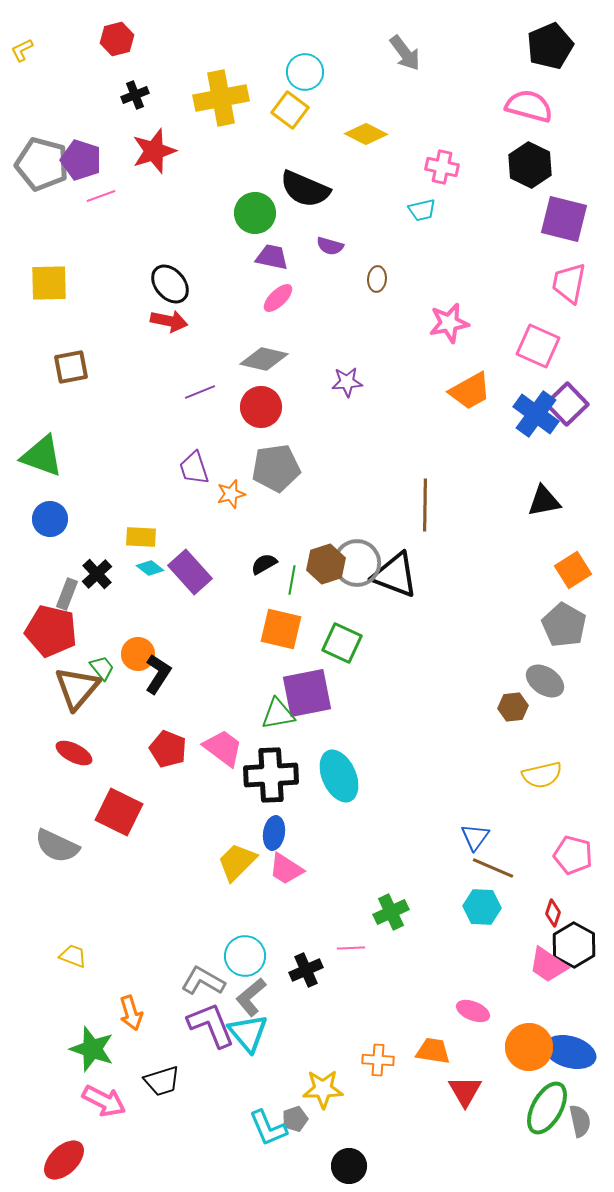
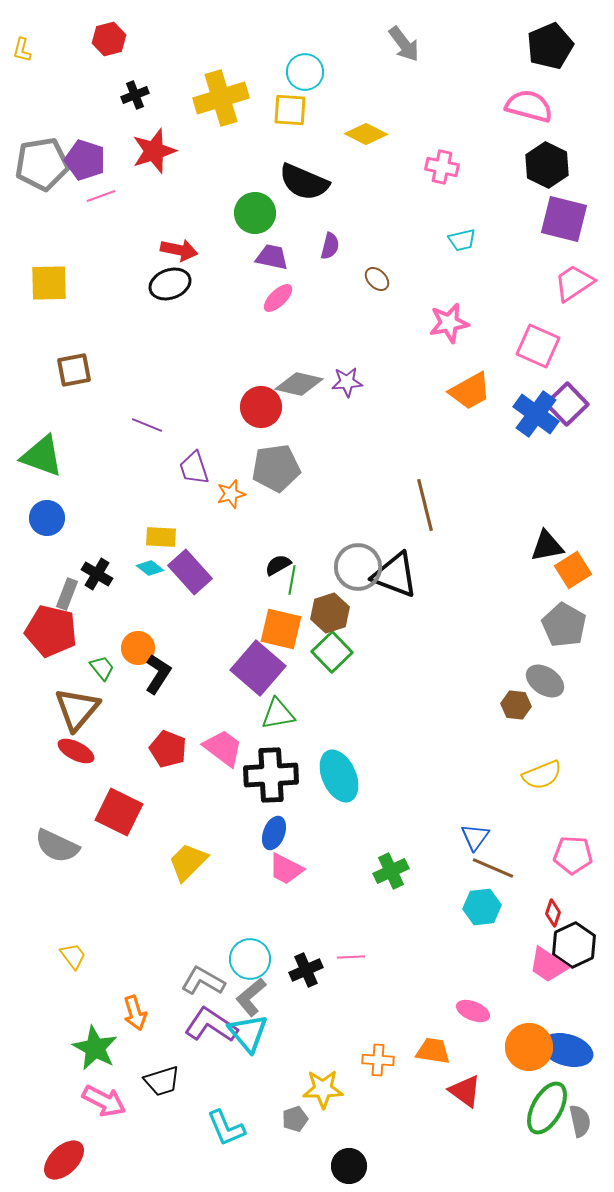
red hexagon at (117, 39): moved 8 px left
yellow L-shape at (22, 50): rotated 50 degrees counterclockwise
gray arrow at (405, 53): moved 1 px left, 9 px up
yellow cross at (221, 98): rotated 6 degrees counterclockwise
yellow square at (290, 110): rotated 33 degrees counterclockwise
purple pentagon at (81, 160): moved 4 px right
gray pentagon at (42, 164): rotated 24 degrees counterclockwise
black hexagon at (530, 165): moved 17 px right
black semicircle at (305, 189): moved 1 px left, 7 px up
cyan trapezoid at (422, 210): moved 40 px right, 30 px down
purple semicircle at (330, 246): rotated 92 degrees counterclockwise
brown ellipse at (377, 279): rotated 50 degrees counterclockwise
pink trapezoid at (569, 283): moved 5 px right; rotated 45 degrees clockwise
black ellipse at (170, 284): rotated 69 degrees counterclockwise
red arrow at (169, 321): moved 10 px right, 71 px up
gray diamond at (264, 359): moved 35 px right, 25 px down
brown square at (71, 367): moved 3 px right, 3 px down
purple line at (200, 392): moved 53 px left, 33 px down; rotated 44 degrees clockwise
black triangle at (544, 501): moved 3 px right, 45 px down
brown line at (425, 505): rotated 15 degrees counterclockwise
blue circle at (50, 519): moved 3 px left, 1 px up
yellow rectangle at (141, 537): moved 20 px right
gray circle at (357, 563): moved 1 px right, 4 px down
black semicircle at (264, 564): moved 14 px right, 1 px down
brown hexagon at (326, 564): moved 4 px right, 49 px down
black cross at (97, 574): rotated 16 degrees counterclockwise
green square at (342, 643): moved 10 px left, 9 px down; rotated 21 degrees clockwise
orange circle at (138, 654): moved 6 px up
brown triangle at (77, 688): moved 21 px down
purple square at (307, 693): moved 49 px left, 25 px up; rotated 38 degrees counterclockwise
brown hexagon at (513, 707): moved 3 px right, 2 px up; rotated 12 degrees clockwise
red ellipse at (74, 753): moved 2 px right, 2 px up
yellow semicircle at (542, 775): rotated 9 degrees counterclockwise
blue ellipse at (274, 833): rotated 12 degrees clockwise
pink pentagon at (573, 855): rotated 12 degrees counterclockwise
yellow trapezoid at (237, 862): moved 49 px left
pink trapezoid at (286, 869): rotated 6 degrees counterclockwise
cyan hexagon at (482, 907): rotated 9 degrees counterclockwise
green cross at (391, 912): moved 41 px up
black hexagon at (574, 945): rotated 6 degrees clockwise
pink line at (351, 948): moved 9 px down
yellow trapezoid at (73, 956): rotated 32 degrees clockwise
cyan circle at (245, 956): moved 5 px right, 3 px down
orange arrow at (131, 1013): moved 4 px right
purple L-shape at (211, 1025): rotated 34 degrees counterclockwise
green star at (92, 1049): moved 3 px right, 1 px up; rotated 9 degrees clockwise
blue ellipse at (570, 1052): moved 3 px left, 2 px up
red triangle at (465, 1091): rotated 24 degrees counterclockwise
cyan L-shape at (268, 1128): moved 42 px left
